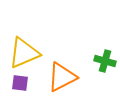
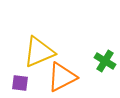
yellow triangle: moved 15 px right, 1 px up
green cross: rotated 15 degrees clockwise
